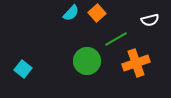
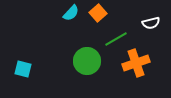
orange square: moved 1 px right
white semicircle: moved 1 px right, 3 px down
cyan square: rotated 24 degrees counterclockwise
